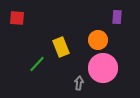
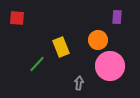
pink circle: moved 7 px right, 2 px up
